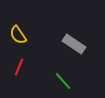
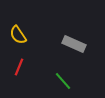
gray rectangle: rotated 10 degrees counterclockwise
